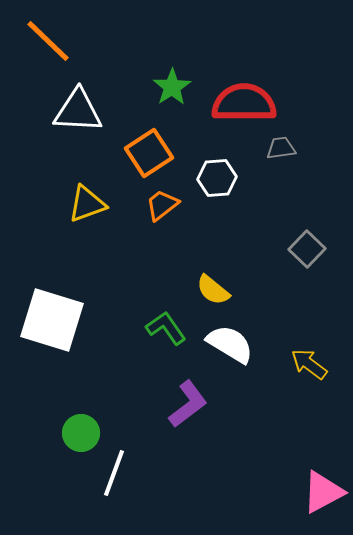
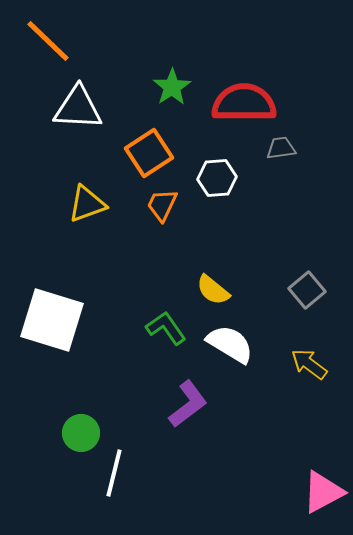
white triangle: moved 3 px up
orange trapezoid: rotated 27 degrees counterclockwise
gray square: moved 41 px down; rotated 6 degrees clockwise
white line: rotated 6 degrees counterclockwise
